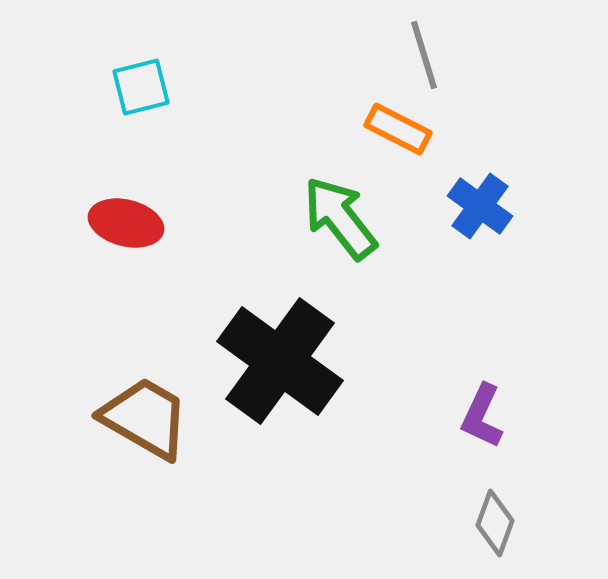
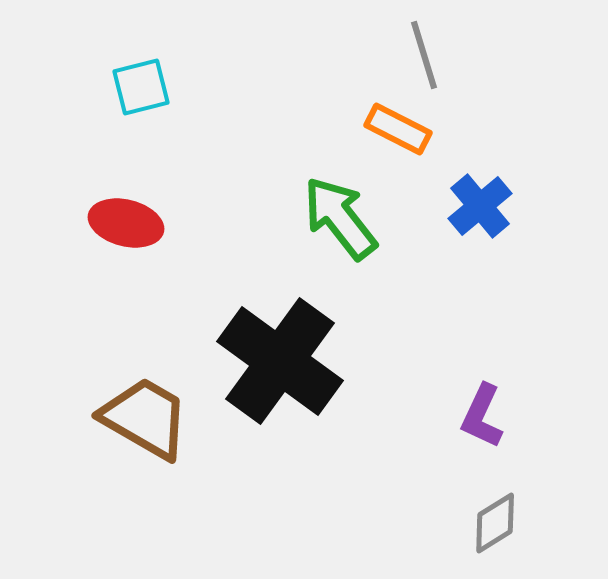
blue cross: rotated 14 degrees clockwise
gray diamond: rotated 38 degrees clockwise
